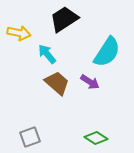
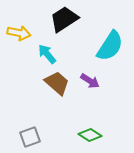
cyan semicircle: moved 3 px right, 6 px up
purple arrow: moved 1 px up
green diamond: moved 6 px left, 3 px up
